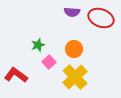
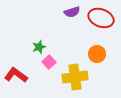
purple semicircle: rotated 21 degrees counterclockwise
green star: moved 1 px right, 2 px down
orange circle: moved 23 px right, 5 px down
yellow cross: rotated 35 degrees clockwise
